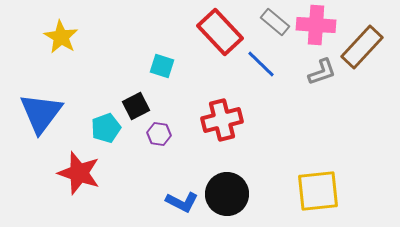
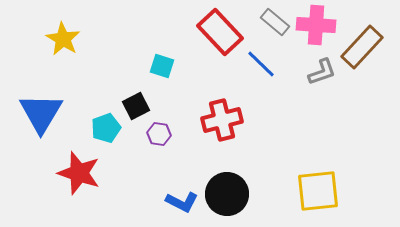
yellow star: moved 2 px right, 2 px down
blue triangle: rotated 6 degrees counterclockwise
